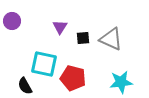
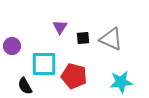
purple circle: moved 25 px down
cyan square: rotated 12 degrees counterclockwise
red pentagon: moved 1 px right, 2 px up
